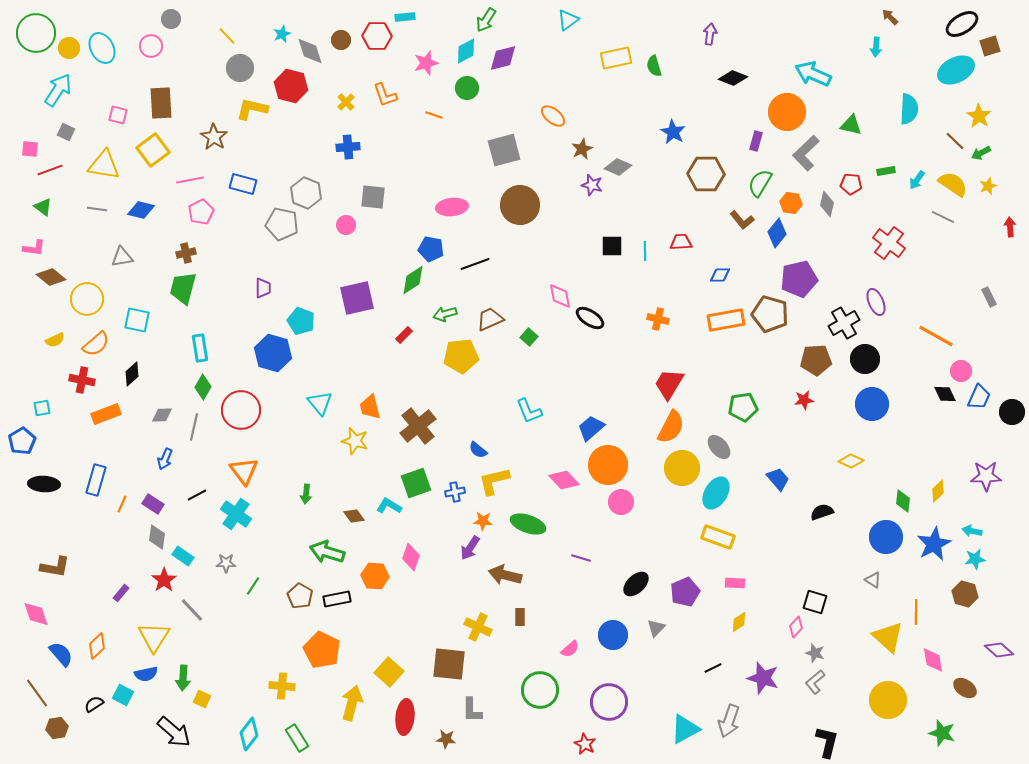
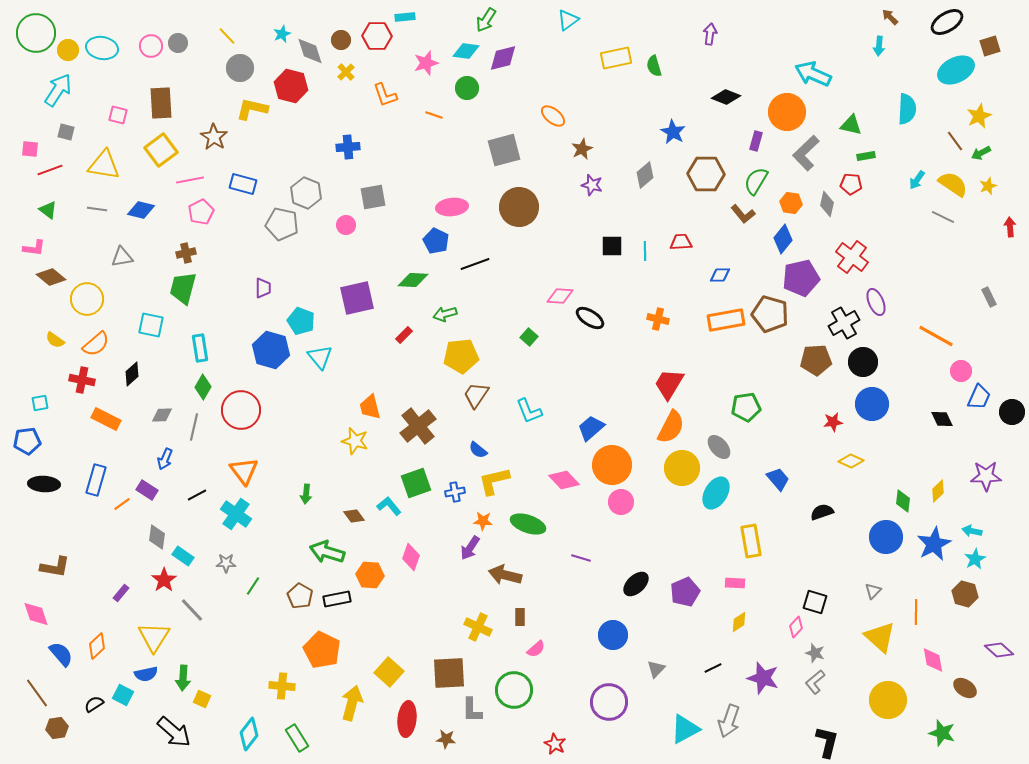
gray circle at (171, 19): moved 7 px right, 24 px down
black ellipse at (962, 24): moved 15 px left, 2 px up
cyan arrow at (876, 47): moved 3 px right, 1 px up
yellow circle at (69, 48): moved 1 px left, 2 px down
cyan ellipse at (102, 48): rotated 52 degrees counterclockwise
cyan diamond at (466, 51): rotated 36 degrees clockwise
black diamond at (733, 78): moved 7 px left, 19 px down
yellow cross at (346, 102): moved 30 px up
cyan semicircle at (909, 109): moved 2 px left
yellow star at (979, 116): rotated 15 degrees clockwise
gray square at (66, 132): rotated 12 degrees counterclockwise
brown line at (955, 141): rotated 10 degrees clockwise
yellow square at (153, 150): moved 8 px right
gray diamond at (618, 167): moved 27 px right, 8 px down; rotated 64 degrees counterclockwise
green rectangle at (886, 171): moved 20 px left, 15 px up
green semicircle at (760, 183): moved 4 px left, 2 px up
gray square at (373, 197): rotated 16 degrees counterclockwise
brown circle at (520, 205): moved 1 px left, 2 px down
green triangle at (43, 207): moved 5 px right, 3 px down
brown L-shape at (742, 220): moved 1 px right, 6 px up
blue diamond at (777, 233): moved 6 px right, 6 px down
red cross at (889, 243): moved 37 px left, 14 px down
blue pentagon at (431, 249): moved 5 px right, 8 px up; rotated 15 degrees clockwise
purple pentagon at (799, 279): moved 2 px right, 1 px up
green diamond at (413, 280): rotated 36 degrees clockwise
pink diamond at (560, 296): rotated 76 degrees counterclockwise
brown trapezoid at (490, 319): moved 14 px left, 76 px down; rotated 32 degrees counterclockwise
cyan square at (137, 320): moved 14 px right, 5 px down
yellow semicircle at (55, 340): rotated 60 degrees clockwise
blue hexagon at (273, 353): moved 2 px left, 3 px up
black circle at (865, 359): moved 2 px left, 3 px down
black diamond at (945, 394): moved 3 px left, 25 px down
red star at (804, 400): moved 29 px right, 22 px down
cyan triangle at (320, 403): moved 46 px up
green pentagon at (743, 407): moved 3 px right
cyan square at (42, 408): moved 2 px left, 5 px up
orange rectangle at (106, 414): moved 5 px down; rotated 48 degrees clockwise
blue pentagon at (22, 441): moved 5 px right; rotated 24 degrees clockwise
orange circle at (608, 465): moved 4 px right
orange line at (122, 504): rotated 30 degrees clockwise
purple rectangle at (153, 504): moved 6 px left, 14 px up
cyan L-shape at (389, 506): rotated 20 degrees clockwise
yellow rectangle at (718, 537): moved 33 px right, 4 px down; rotated 60 degrees clockwise
cyan star at (975, 559): rotated 20 degrees counterclockwise
orange hexagon at (375, 576): moved 5 px left, 1 px up
gray triangle at (873, 580): moved 11 px down; rotated 42 degrees clockwise
gray triangle at (656, 628): moved 41 px down
yellow triangle at (888, 637): moved 8 px left
pink semicircle at (570, 649): moved 34 px left
brown square at (449, 664): moved 9 px down; rotated 9 degrees counterclockwise
green circle at (540, 690): moved 26 px left
red ellipse at (405, 717): moved 2 px right, 2 px down
red star at (585, 744): moved 30 px left
